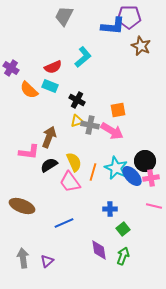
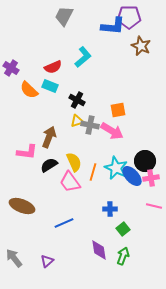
pink L-shape: moved 2 px left
gray arrow: moved 9 px left; rotated 30 degrees counterclockwise
